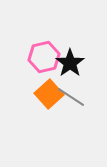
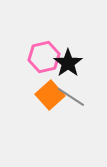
black star: moved 2 px left
orange square: moved 1 px right, 1 px down
